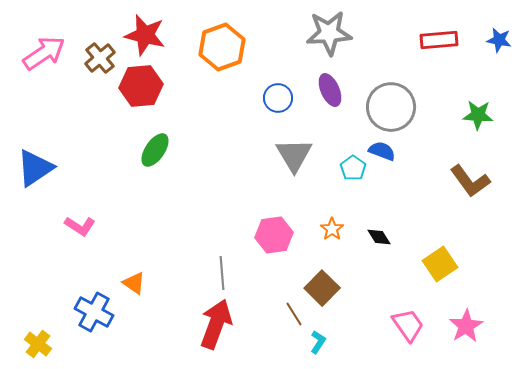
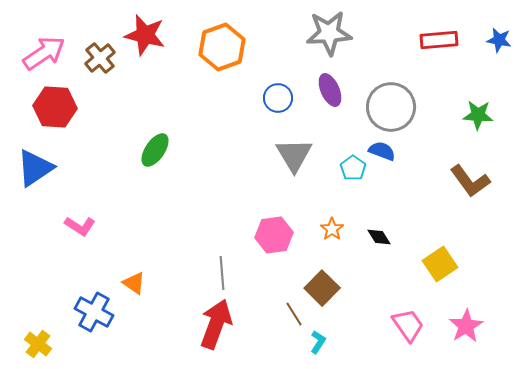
red hexagon: moved 86 px left, 21 px down; rotated 9 degrees clockwise
